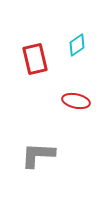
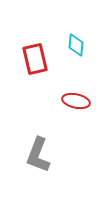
cyan diamond: moved 1 px left; rotated 50 degrees counterclockwise
gray L-shape: rotated 72 degrees counterclockwise
